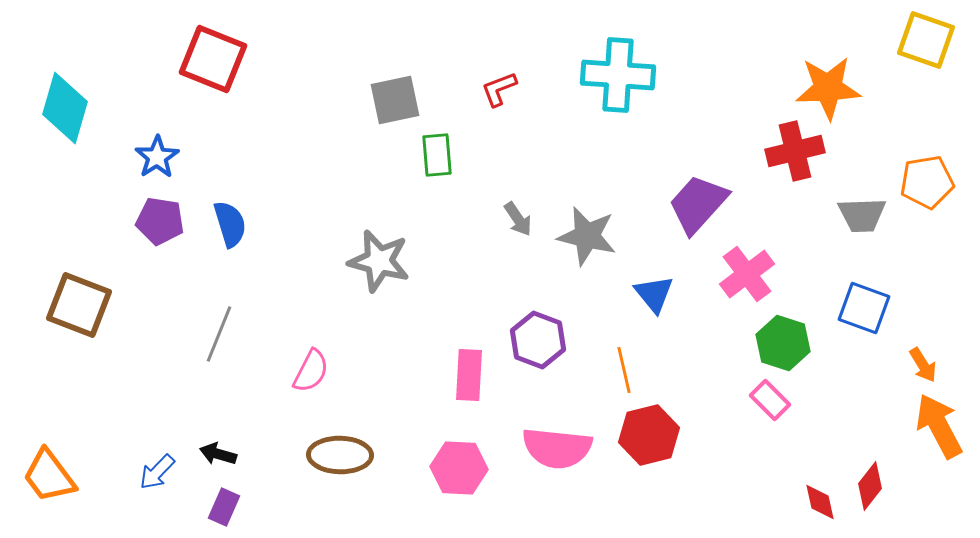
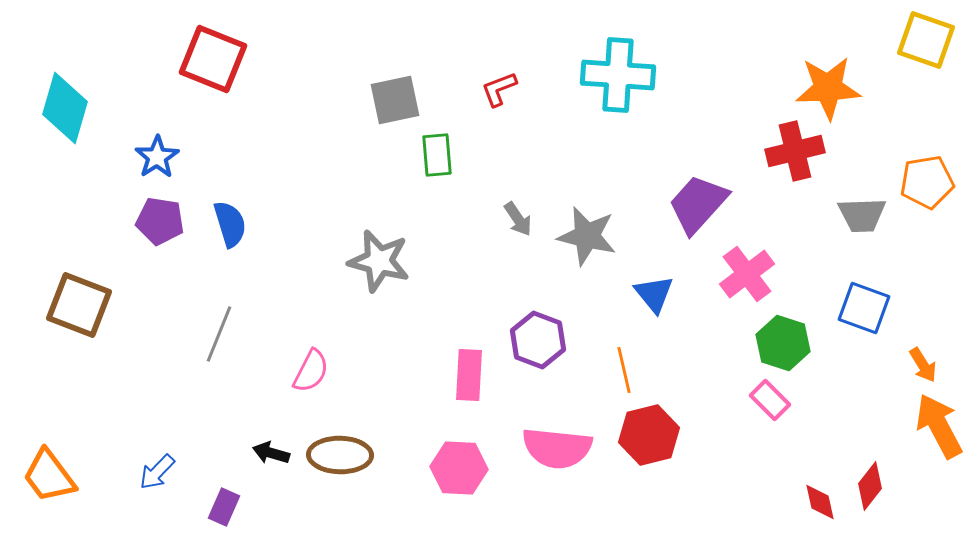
black arrow at (218, 454): moved 53 px right, 1 px up
